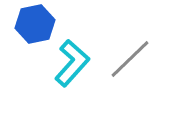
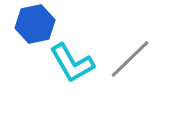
cyan L-shape: rotated 108 degrees clockwise
